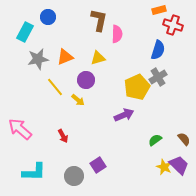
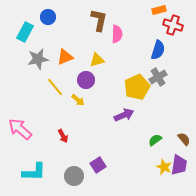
yellow triangle: moved 1 px left, 2 px down
purple trapezoid: rotated 55 degrees clockwise
